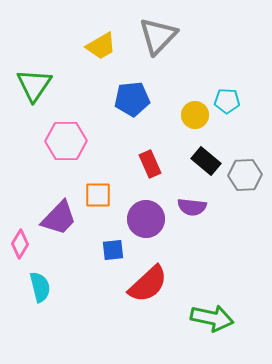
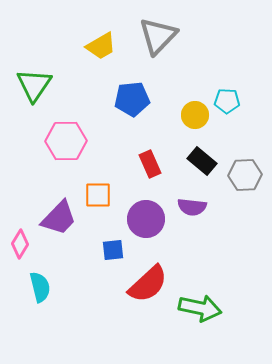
black rectangle: moved 4 px left
green arrow: moved 12 px left, 10 px up
